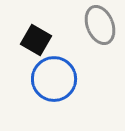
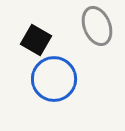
gray ellipse: moved 3 px left, 1 px down
